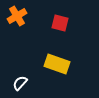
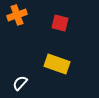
orange cross: moved 1 px up; rotated 12 degrees clockwise
